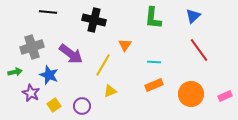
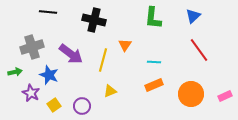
yellow line: moved 5 px up; rotated 15 degrees counterclockwise
